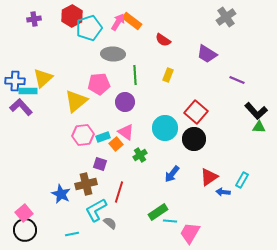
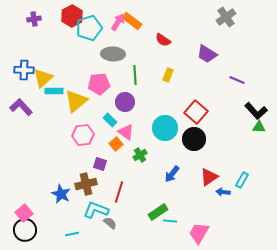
blue cross at (15, 81): moved 9 px right, 11 px up
cyan rectangle at (28, 91): moved 26 px right
cyan rectangle at (103, 137): moved 7 px right, 17 px up; rotated 64 degrees clockwise
cyan L-shape at (96, 210): rotated 50 degrees clockwise
pink trapezoid at (190, 233): moved 9 px right
